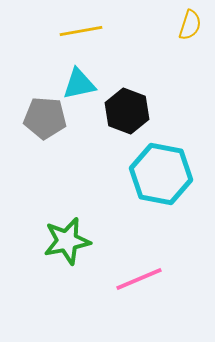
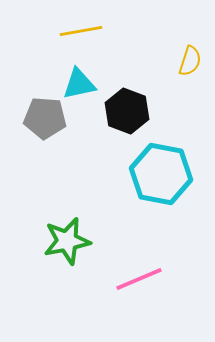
yellow semicircle: moved 36 px down
